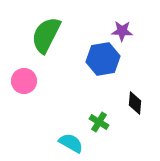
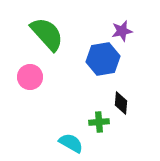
purple star: rotated 15 degrees counterclockwise
green semicircle: moved 1 px right, 1 px up; rotated 111 degrees clockwise
pink circle: moved 6 px right, 4 px up
black diamond: moved 14 px left
green cross: rotated 36 degrees counterclockwise
